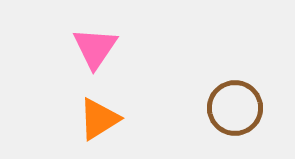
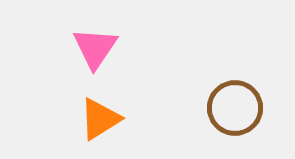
orange triangle: moved 1 px right
